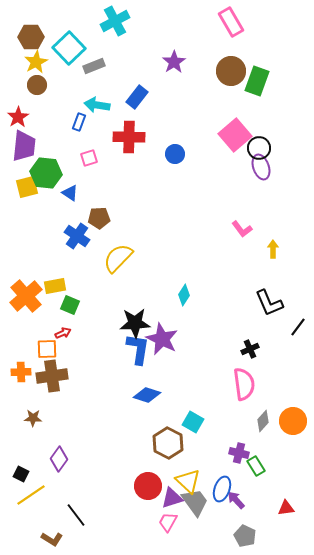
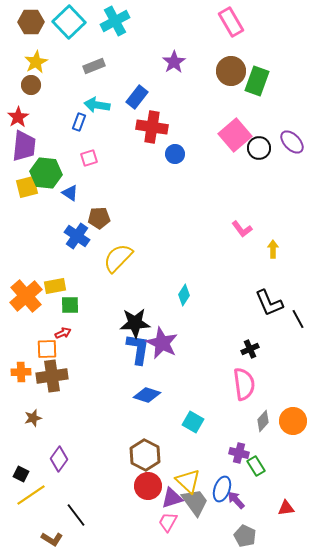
brown hexagon at (31, 37): moved 15 px up
cyan square at (69, 48): moved 26 px up
brown circle at (37, 85): moved 6 px left
red cross at (129, 137): moved 23 px right, 10 px up; rotated 8 degrees clockwise
purple ellipse at (261, 167): moved 31 px right, 25 px up; rotated 25 degrees counterclockwise
green square at (70, 305): rotated 24 degrees counterclockwise
black line at (298, 327): moved 8 px up; rotated 66 degrees counterclockwise
purple star at (162, 339): moved 4 px down
brown star at (33, 418): rotated 18 degrees counterclockwise
brown hexagon at (168, 443): moved 23 px left, 12 px down
